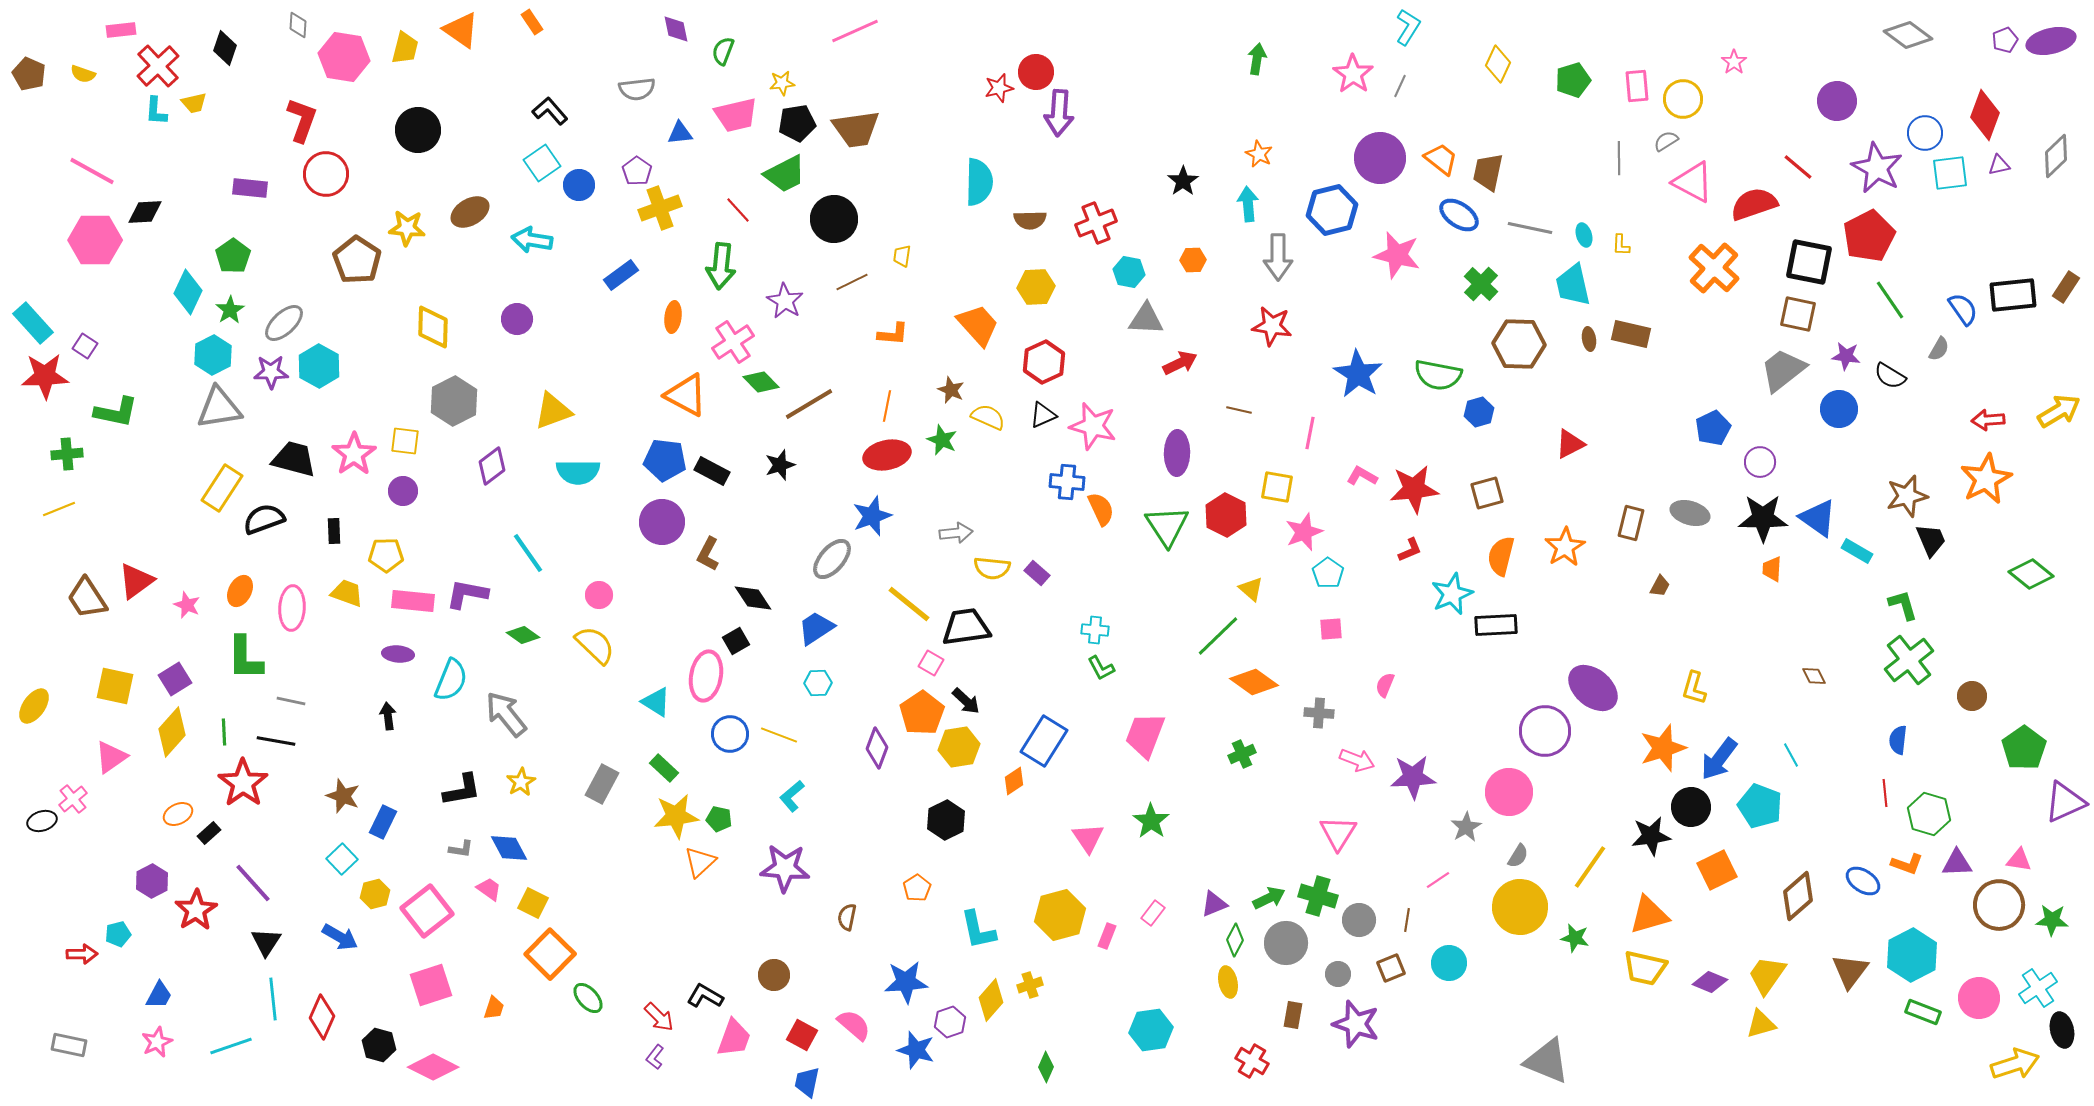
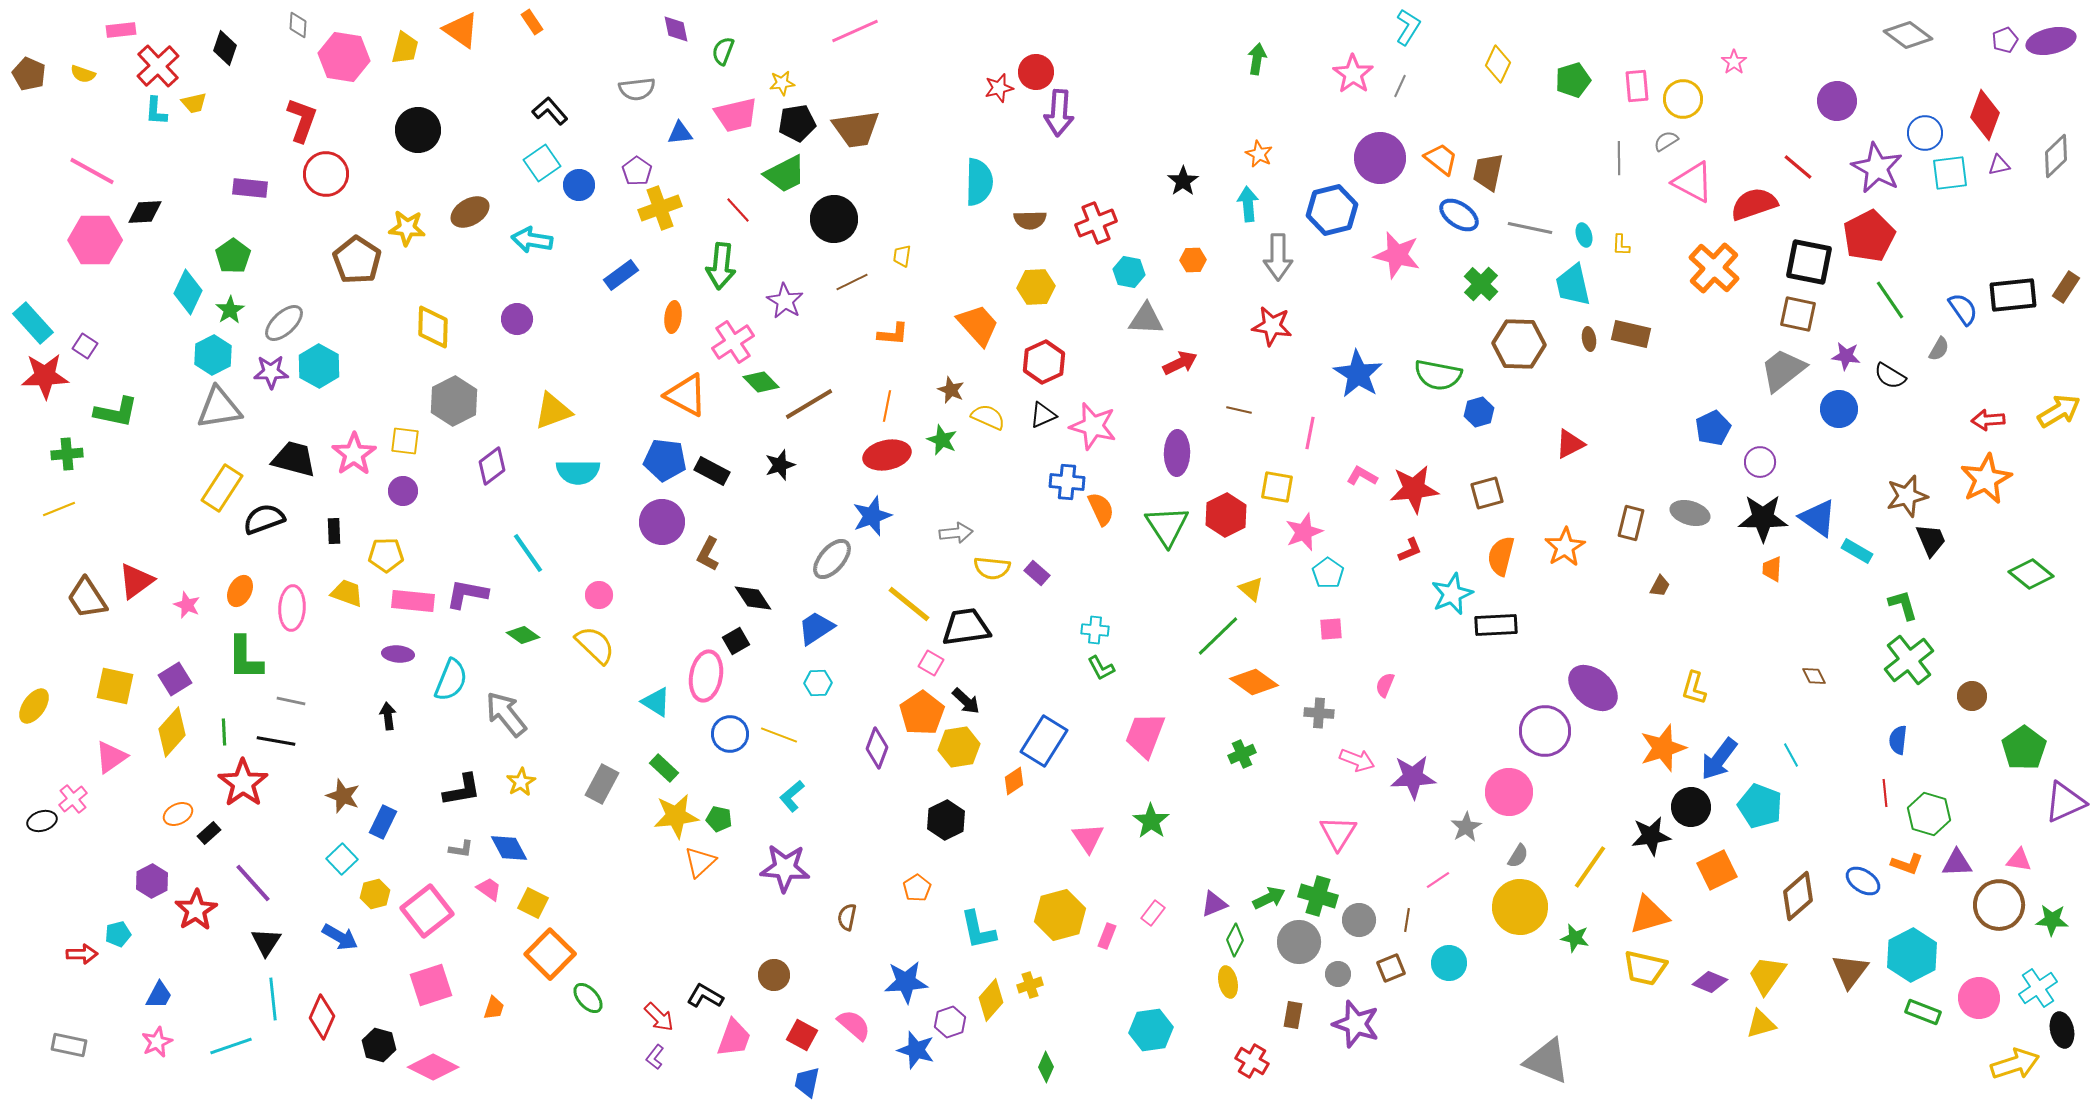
red hexagon at (1226, 515): rotated 6 degrees clockwise
gray circle at (1286, 943): moved 13 px right, 1 px up
